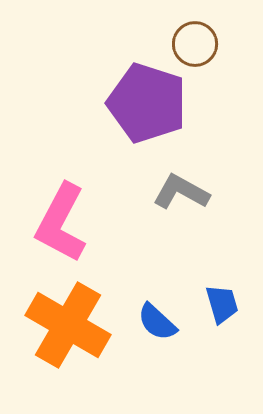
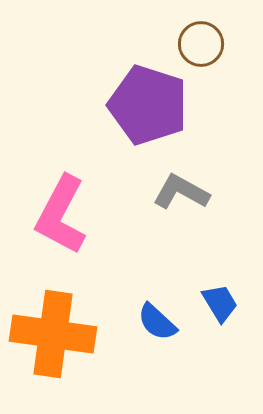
brown circle: moved 6 px right
purple pentagon: moved 1 px right, 2 px down
pink L-shape: moved 8 px up
blue trapezoid: moved 2 px left, 1 px up; rotated 15 degrees counterclockwise
orange cross: moved 15 px left, 9 px down; rotated 22 degrees counterclockwise
